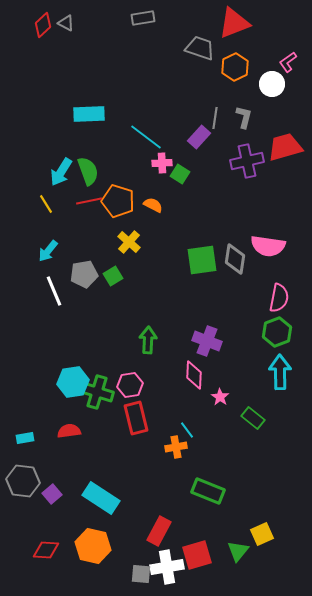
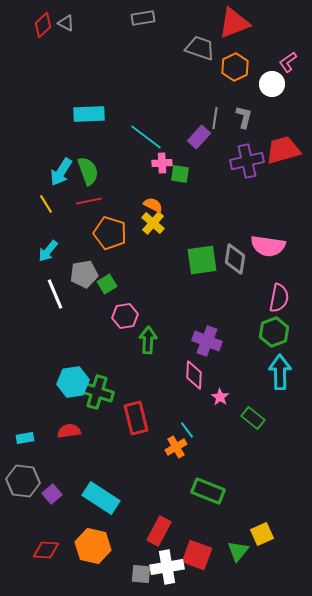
red trapezoid at (285, 147): moved 2 px left, 3 px down
green square at (180, 174): rotated 24 degrees counterclockwise
orange pentagon at (118, 201): moved 8 px left, 32 px down
yellow cross at (129, 242): moved 24 px right, 19 px up
green square at (113, 276): moved 6 px left, 8 px down
white line at (54, 291): moved 1 px right, 3 px down
green hexagon at (277, 332): moved 3 px left
pink hexagon at (130, 385): moved 5 px left, 69 px up
orange cross at (176, 447): rotated 20 degrees counterclockwise
red square at (197, 555): rotated 36 degrees clockwise
